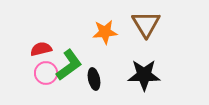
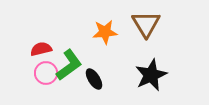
black star: moved 7 px right; rotated 24 degrees counterclockwise
black ellipse: rotated 20 degrees counterclockwise
